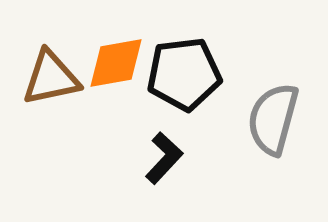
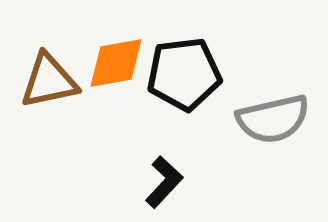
brown triangle: moved 2 px left, 3 px down
gray semicircle: rotated 118 degrees counterclockwise
black L-shape: moved 24 px down
